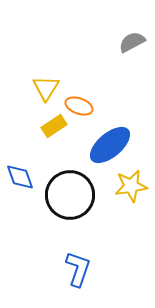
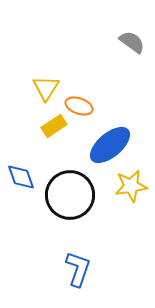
gray semicircle: rotated 64 degrees clockwise
blue diamond: moved 1 px right
